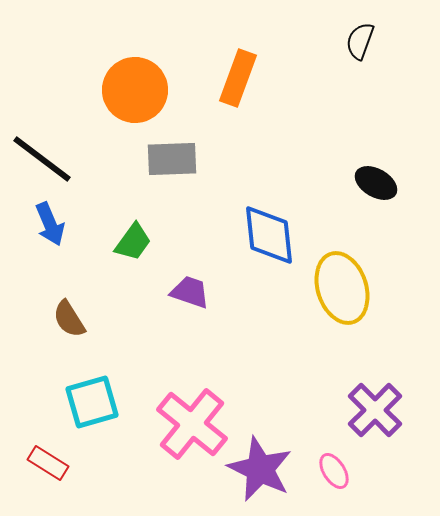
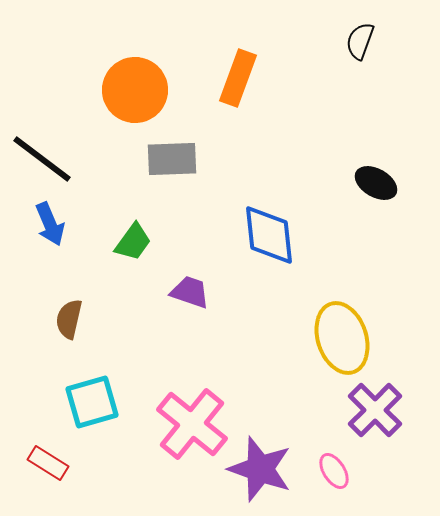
yellow ellipse: moved 50 px down
brown semicircle: rotated 45 degrees clockwise
purple star: rotated 6 degrees counterclockwise
